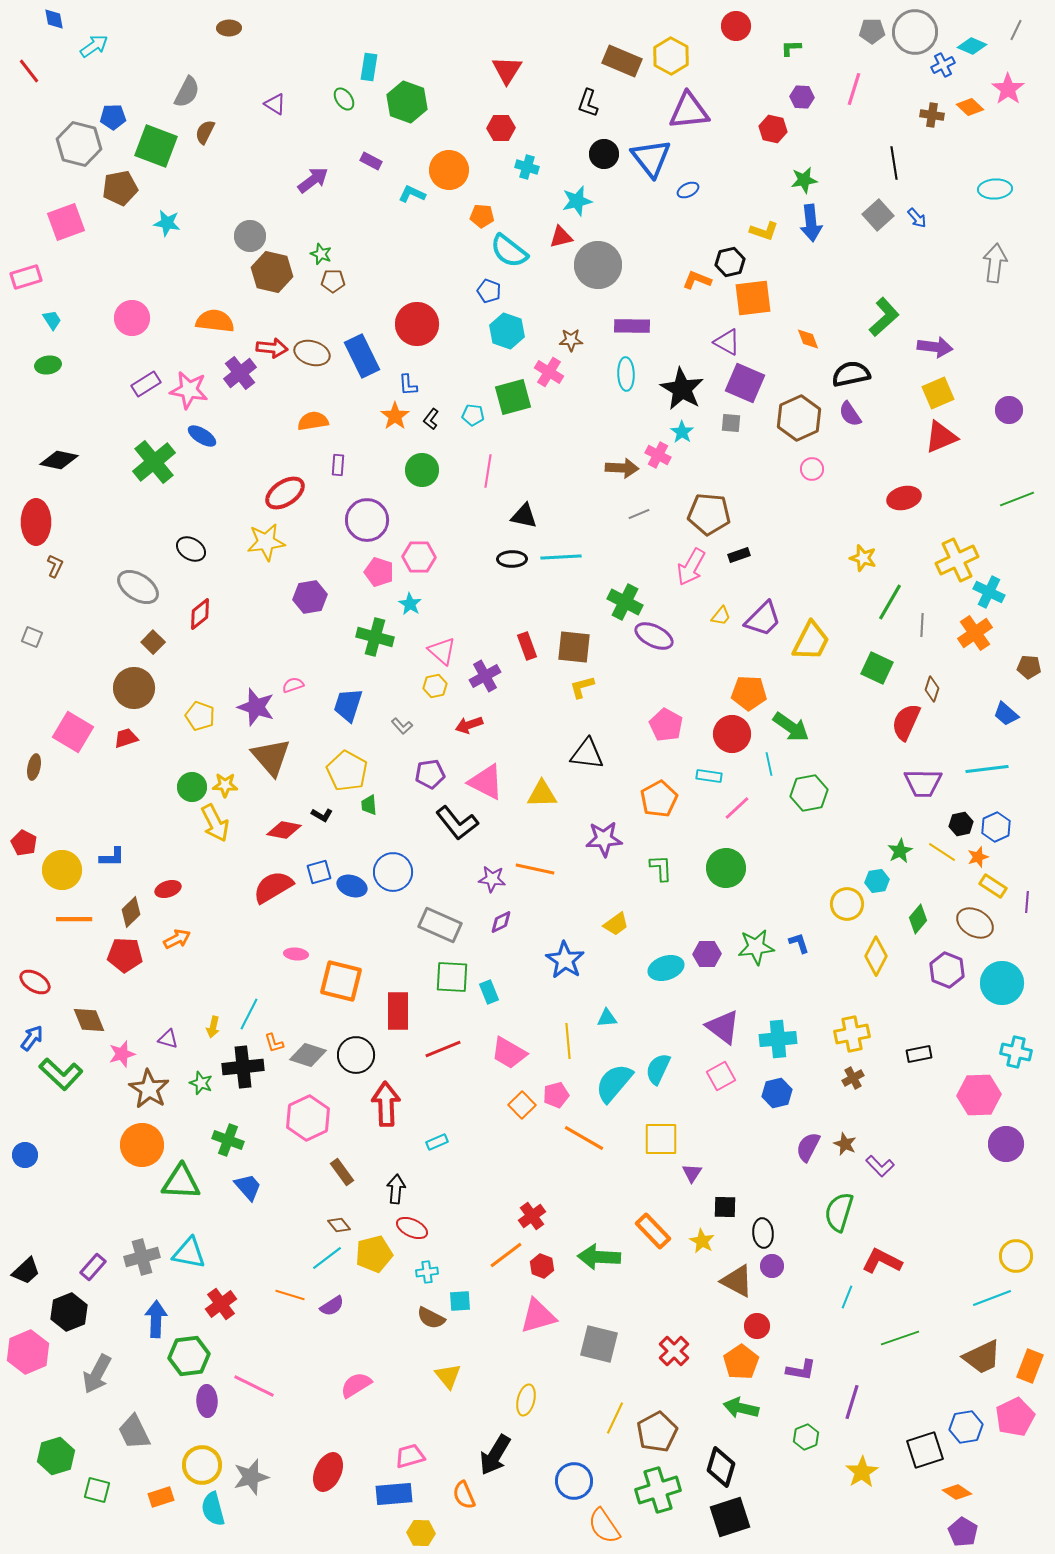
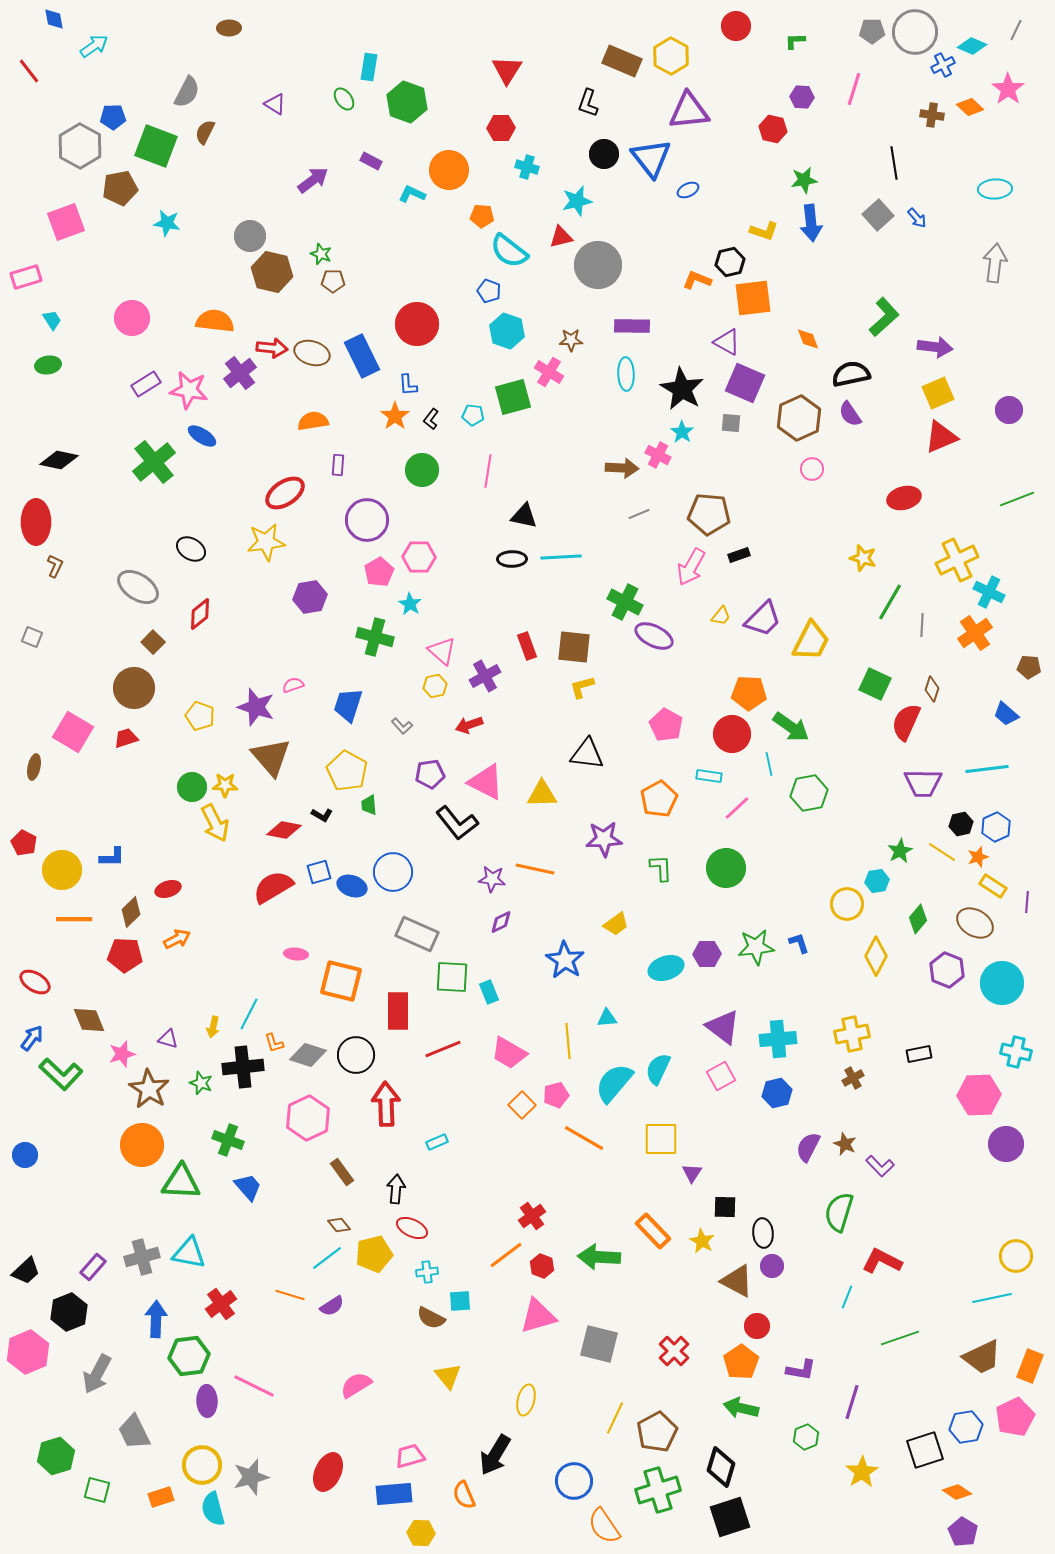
green L-shape at (791, 48): moved 4 px right, 7 px up
gray hexagon at (79, 144): moved 1 px right, 2 px down; rotated 15 degrees clockwise
pink pentagon at (379, 572): rotated 24 degrees clockwise
green square at (877, 668): moved 2 px left, 16 px down
gray rectangle at (440, 925): moved 23 px left, 9 px down
cyan line at (992, 1298): rotated 9 degrees clockwise
